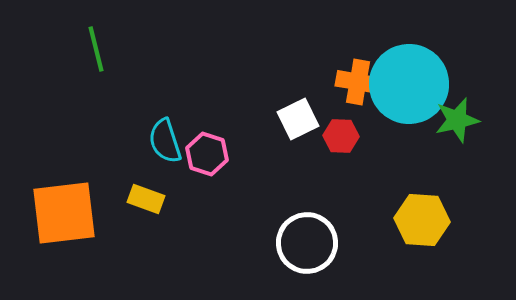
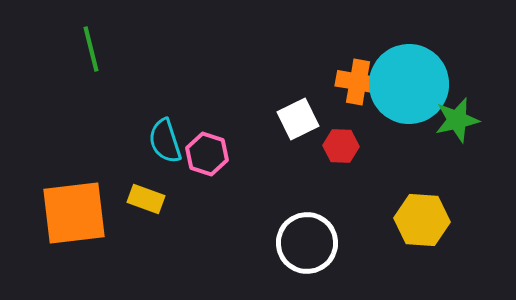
green line: moved 5 px left
red hexagon: moved 10 px down
orange square: moved 10 px right
